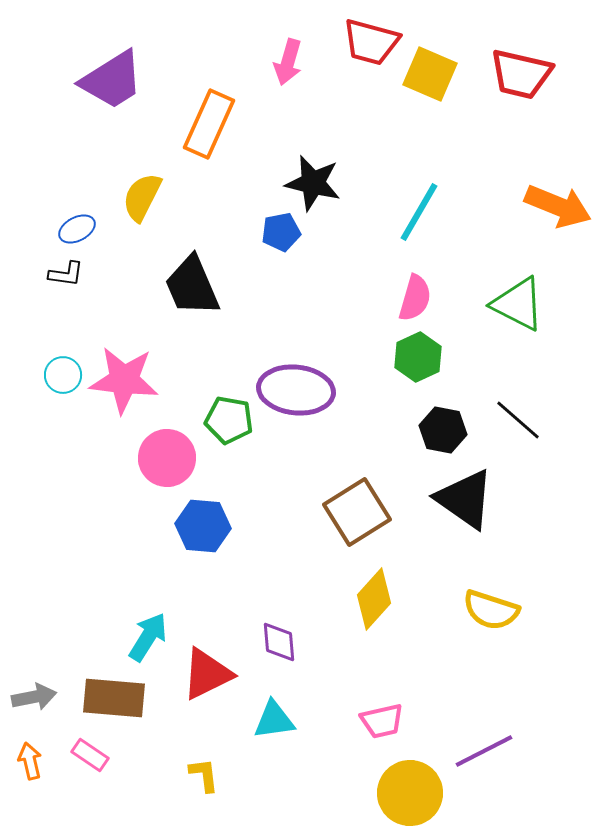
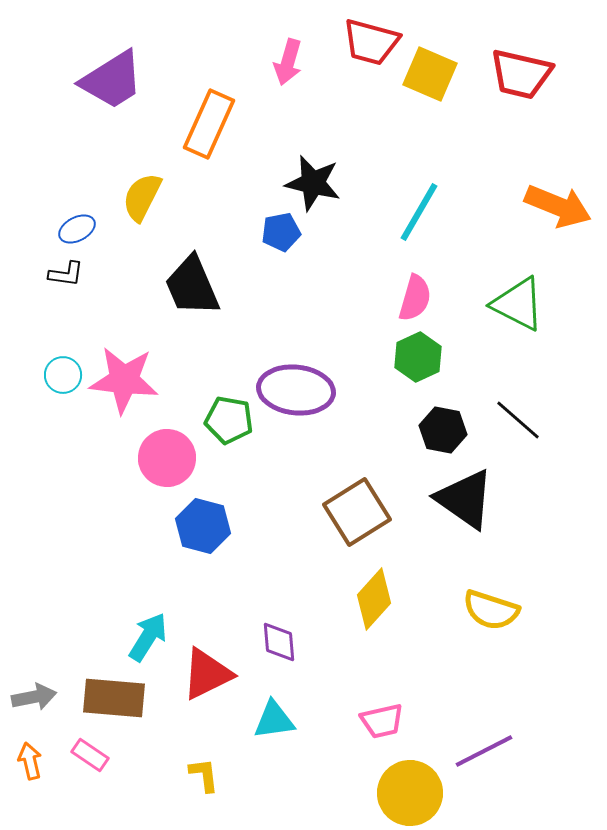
blue hexagon at (203, 526): rotated 10 degrees clockwise
